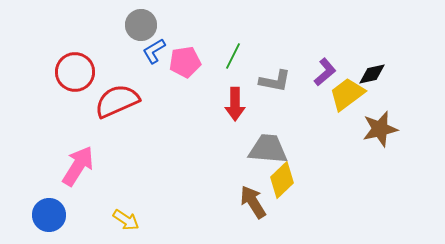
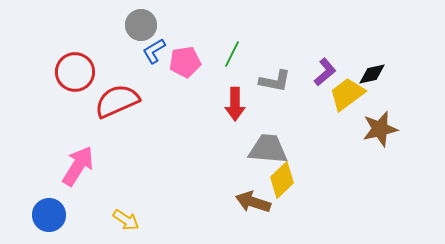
green line: moved 1 px left, 2 px up
brown arrow: rotated 40 degrees counterclockwise
